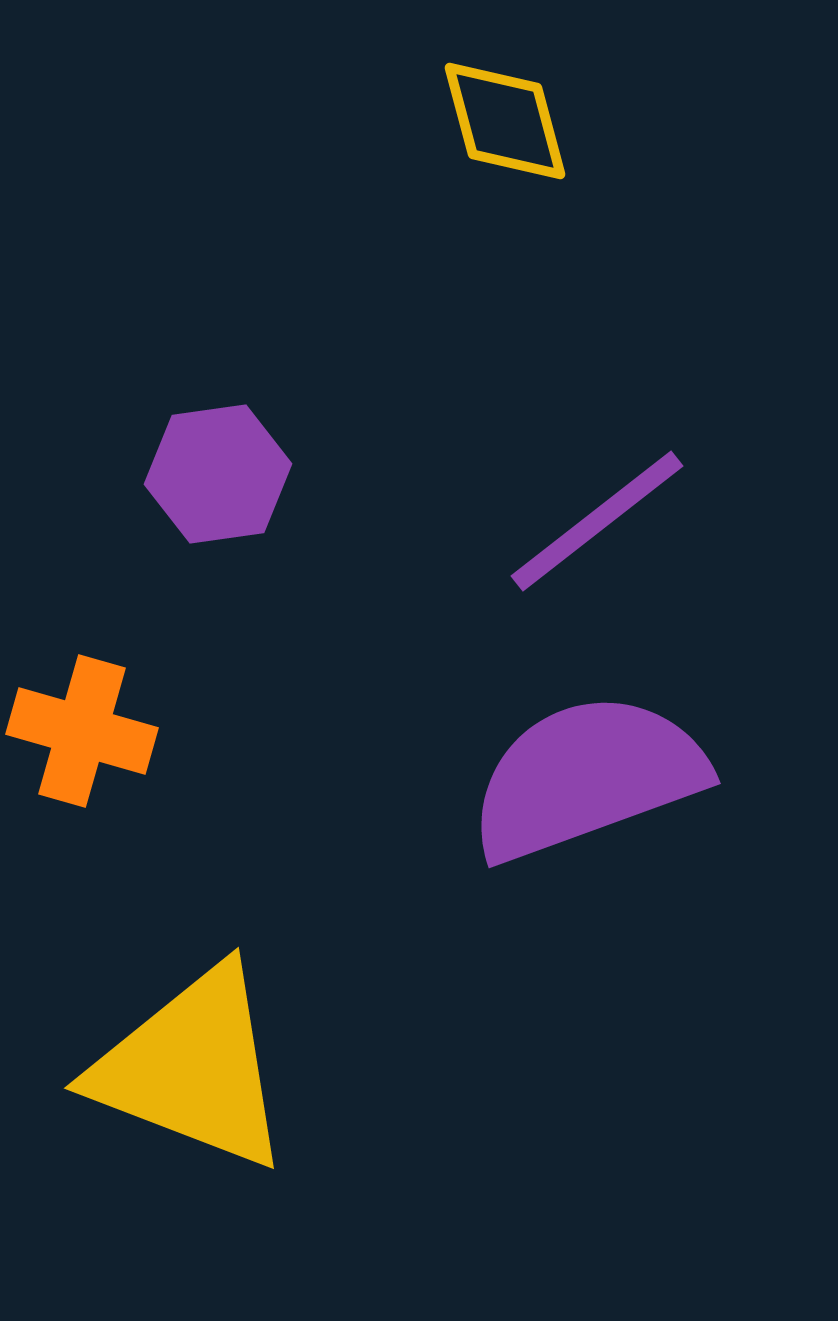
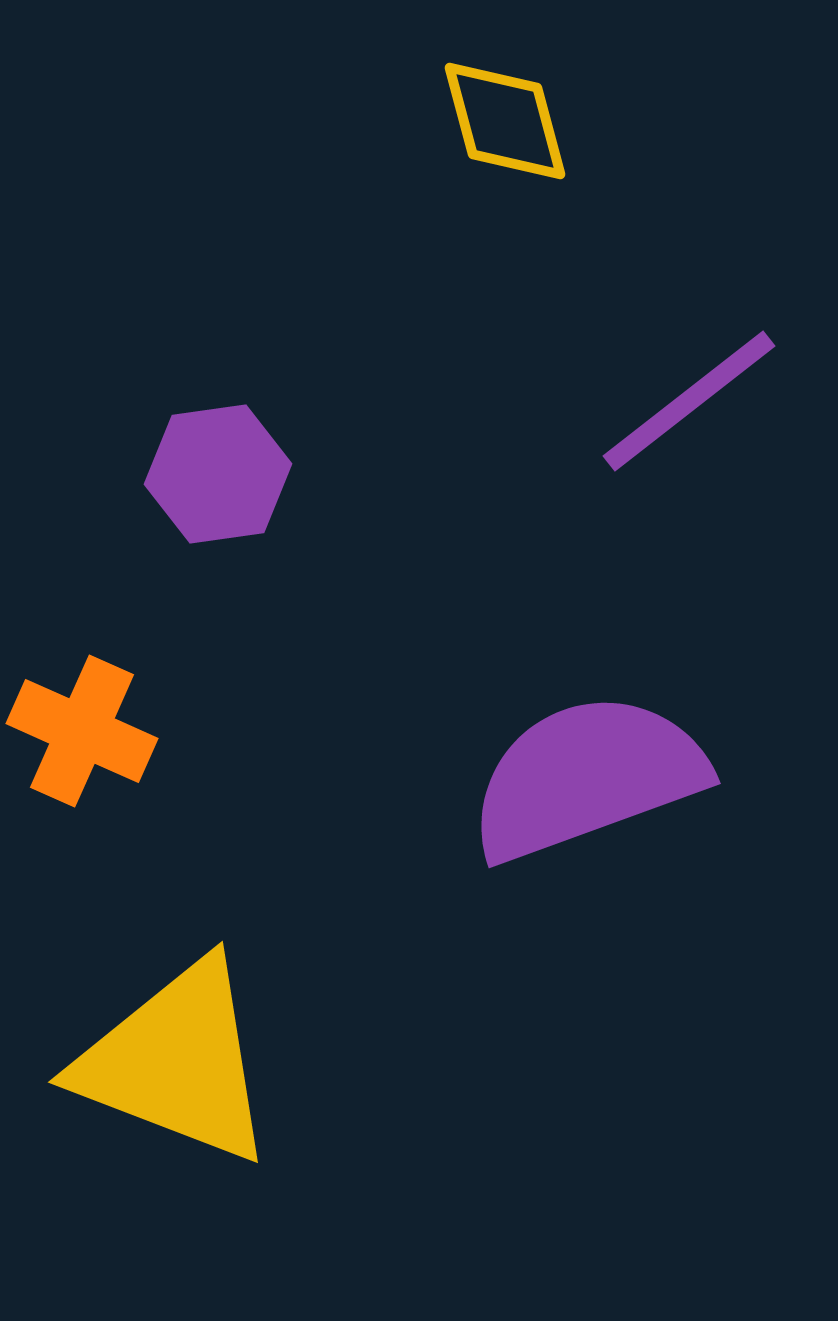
purple line: moved 92 px right, 120 px up
orange cross: rotated 8 degrees clockwise
yellow triangle: moved 16 px left, 6 px up
